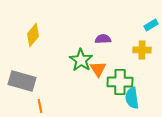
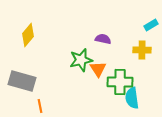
yellow diamond: moved 5 px left
purple semicircle: rotated 14 degrees clockwise
green star: rotated 25 degrees clockwise
